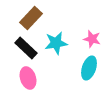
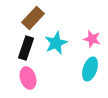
brown rectangle: moved 2 px right
cyan star: rotated 15 degrees counterclockwise
black rectangle: rotated 65 degrees clockwise
cyan ellipse: moved 1 px right, 1 px down
